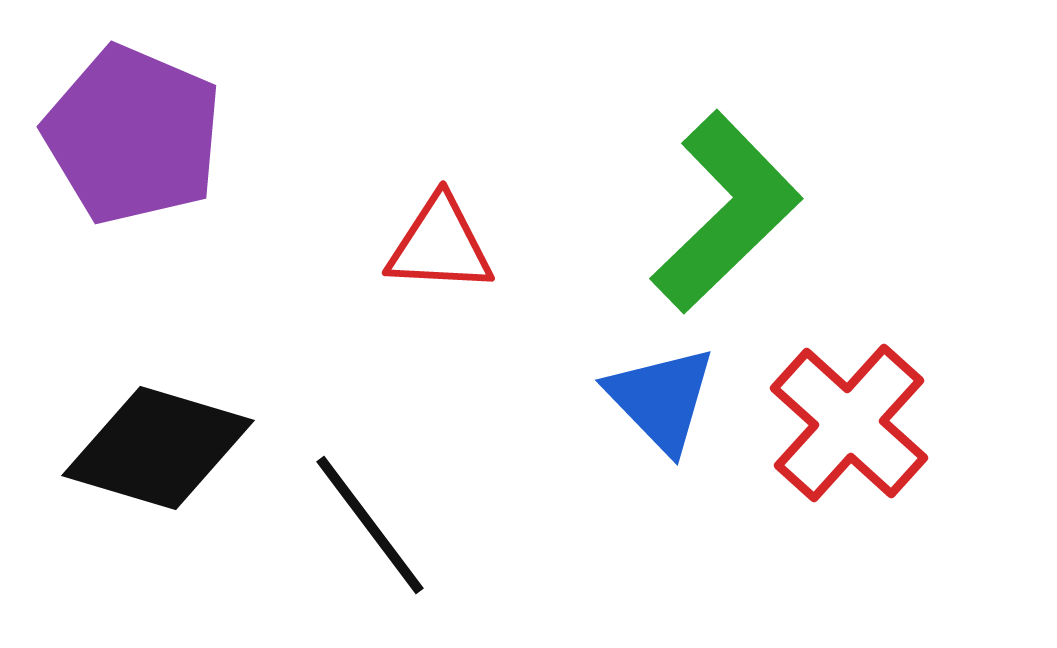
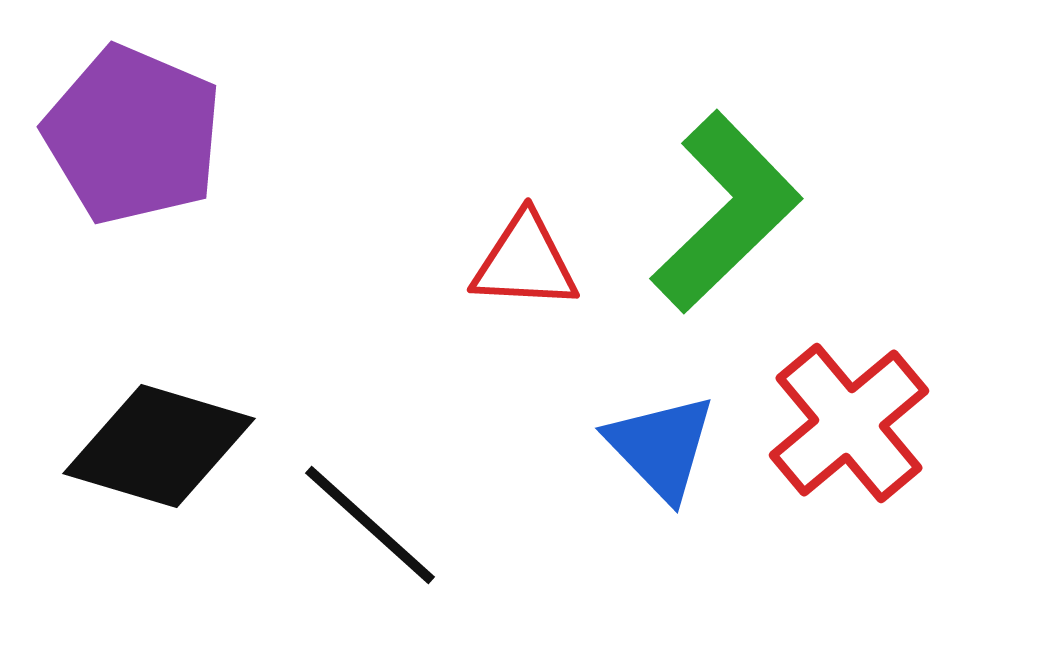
red triangle: moved 85 px right, 17 px down
blue triangle: moved 48 px down
red cross: rotated 8 degrees clockwise
black diamond: moved 1 px right, 2 px up
black line: rotated 11 degrees counterclockwise
